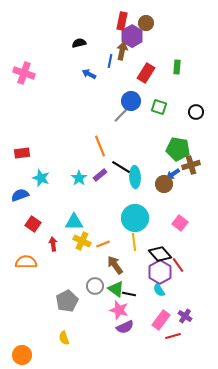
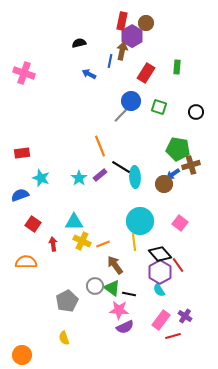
cyan circle at (135, 218): moved 5 px right, 3 px down
green triangle at (116, 289): moved 4 px left, 1 px up
pink star at (119, 310): rotated 12 degrees counterclockwise
